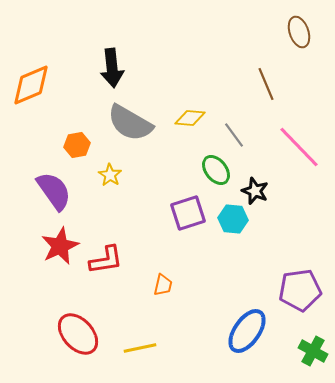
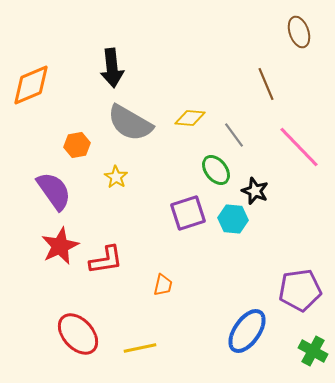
yellow star: moved 6 px right, 2 px down
